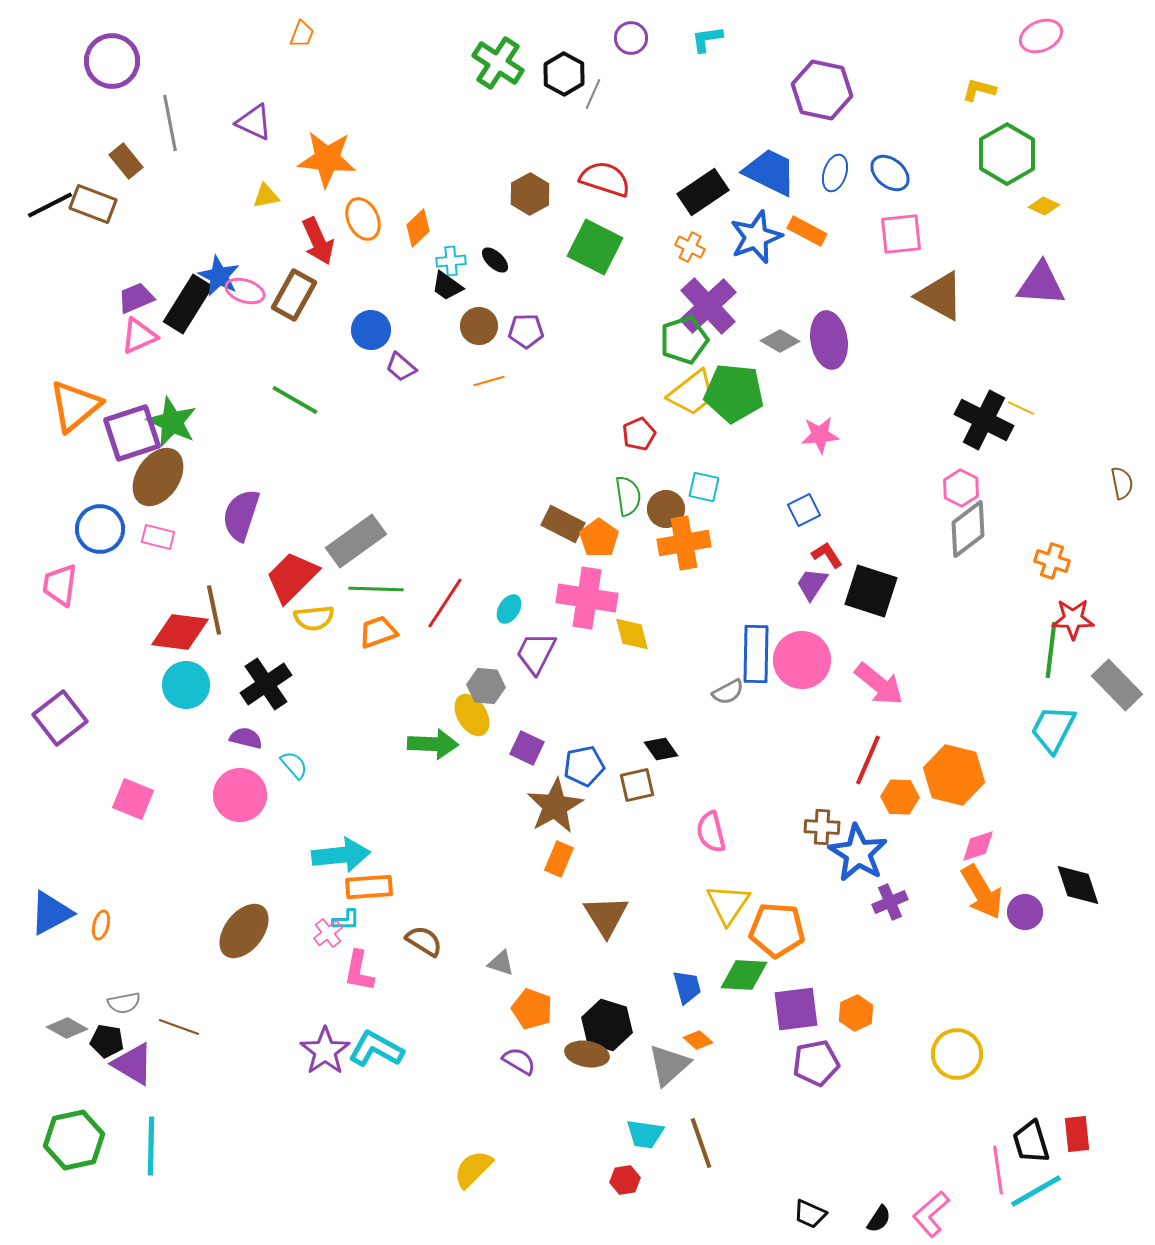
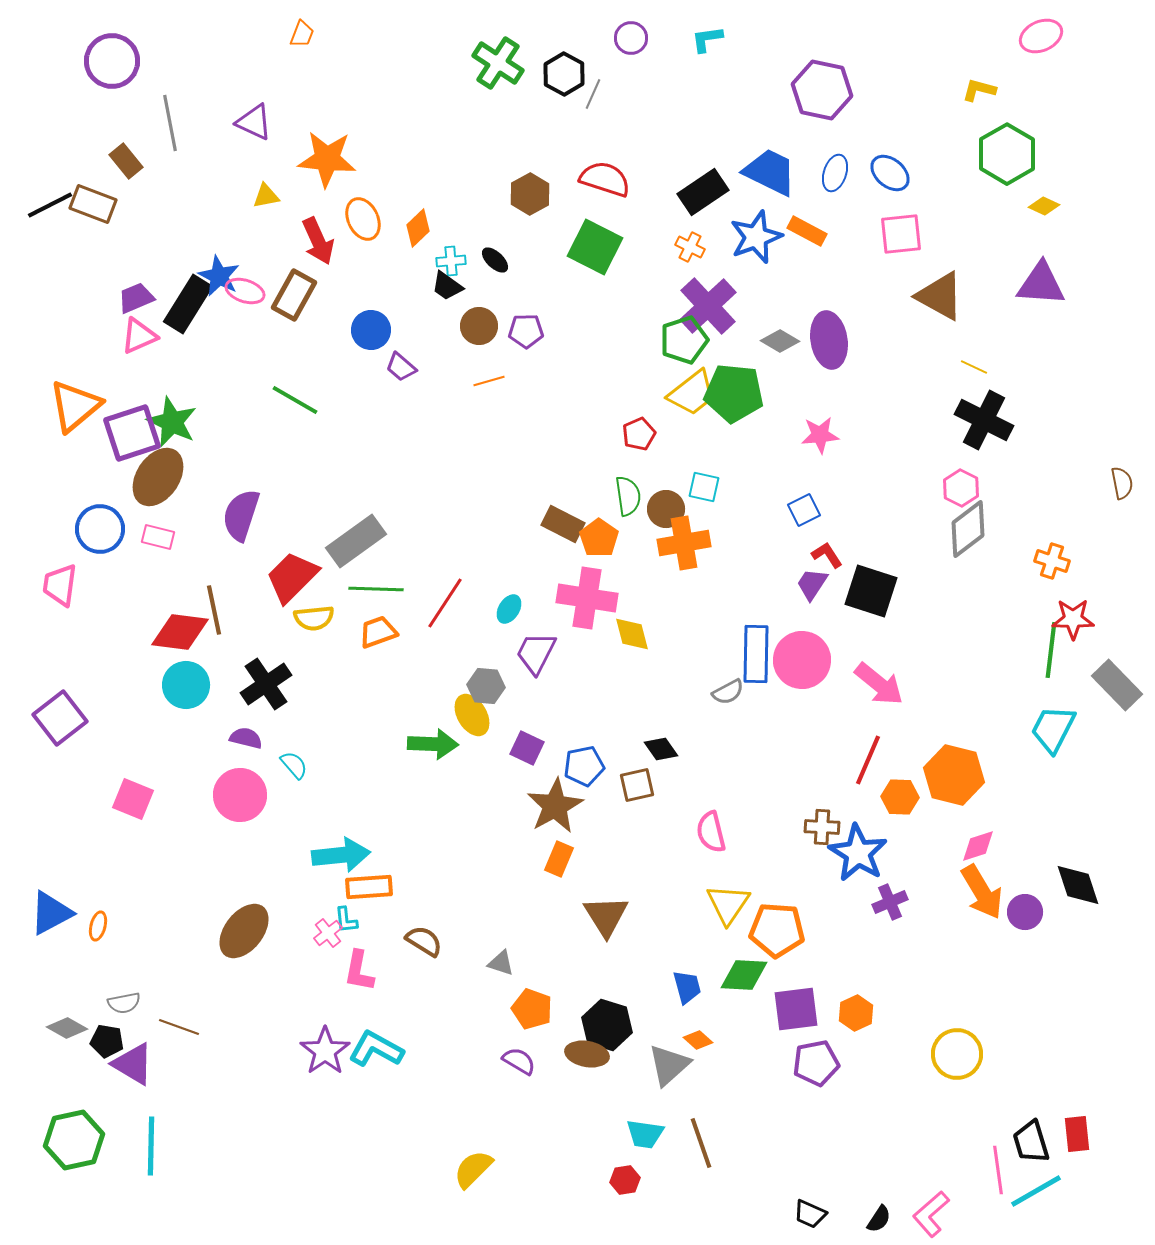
yellow line at (1021, 408): moved 47 px left, 41 px up
cyan L-shape at (346, 920): rotated 84 degrees clockwise
orange ellipse at (101, 925): moved 3 px left, 1 px down
